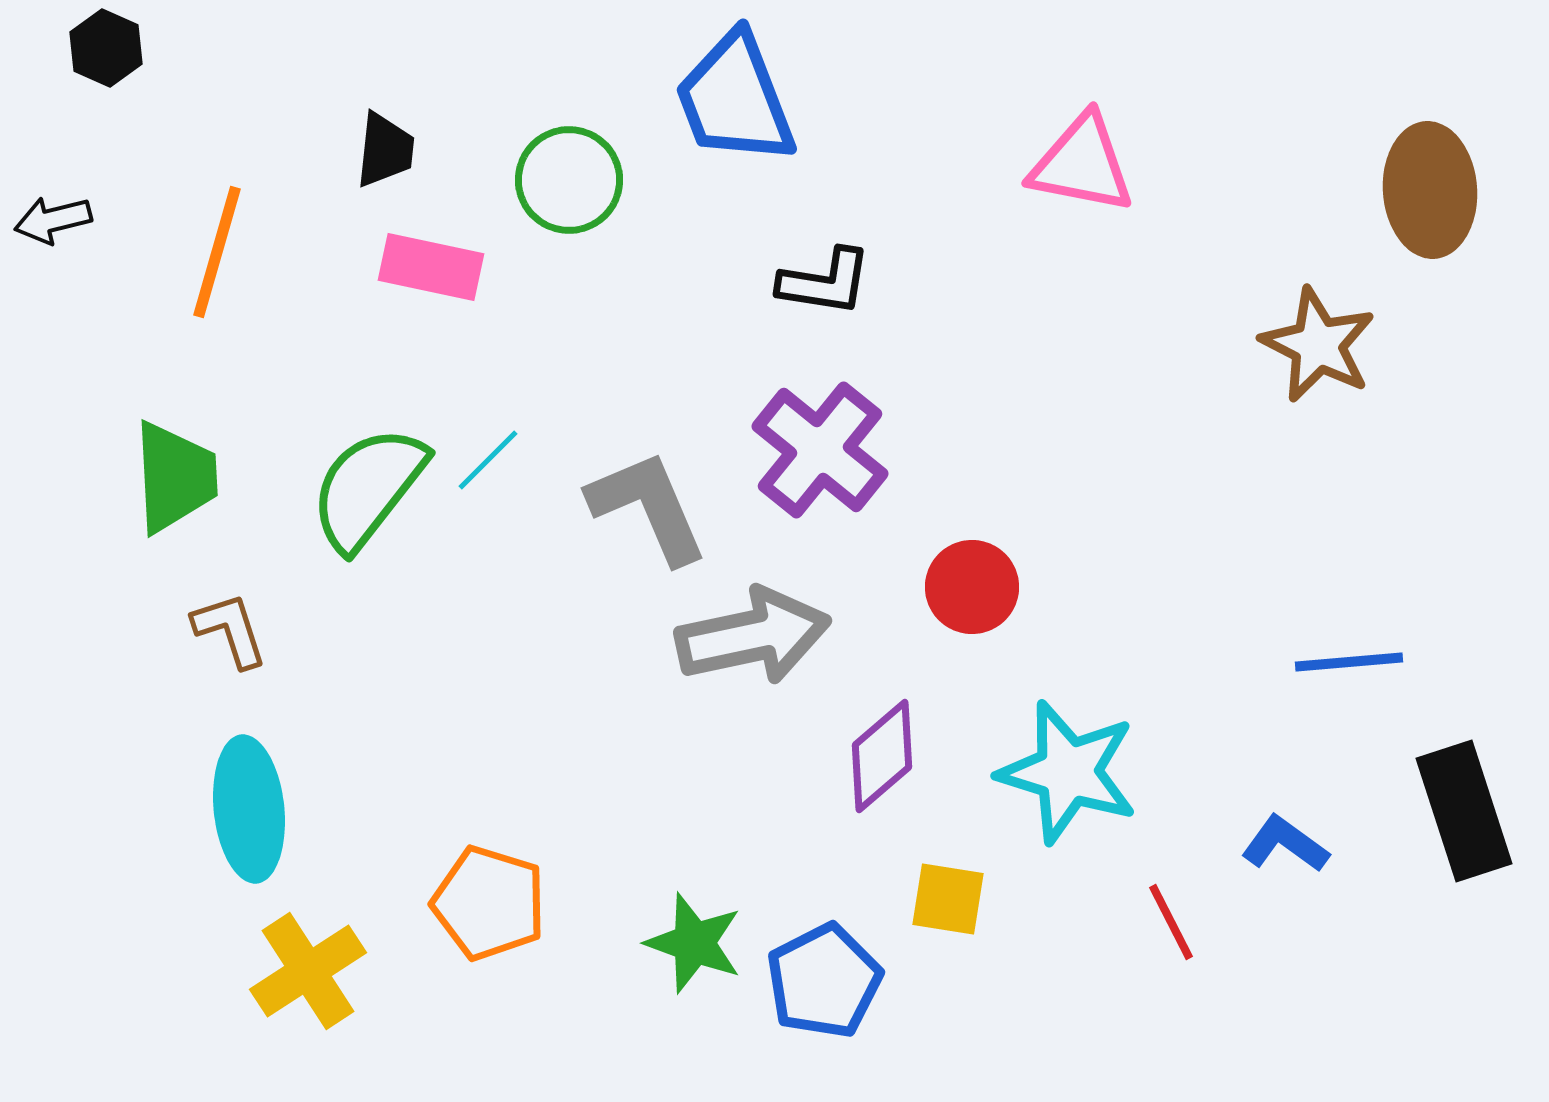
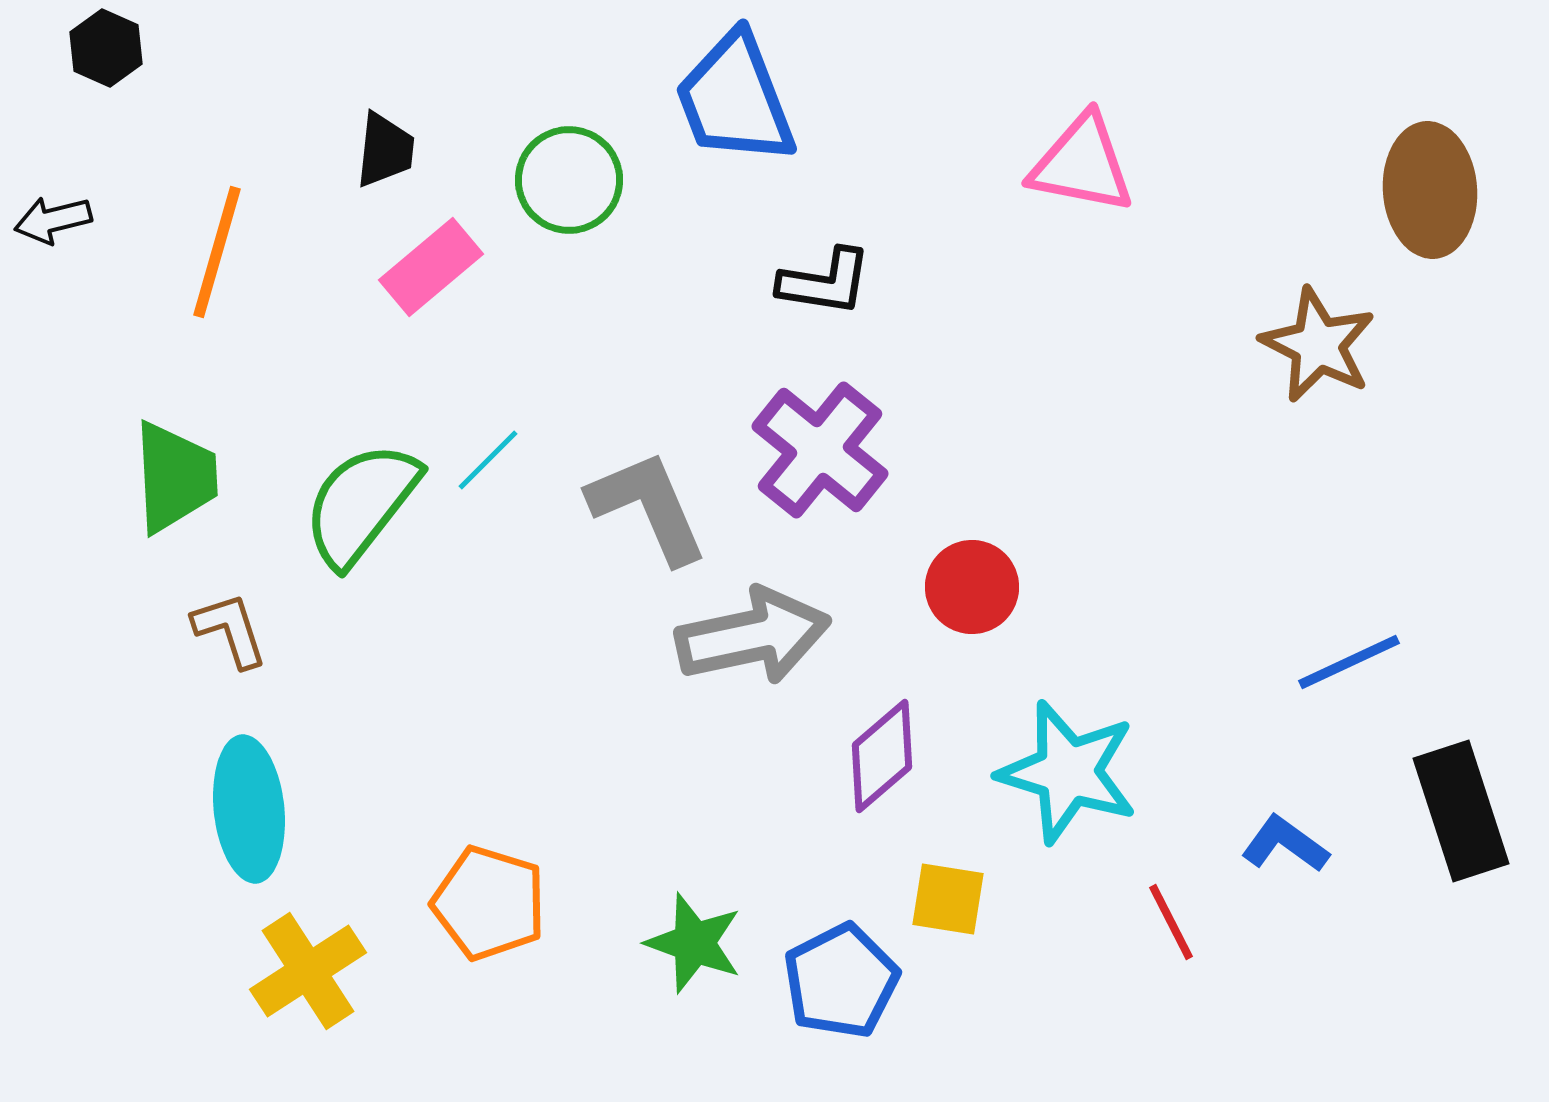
pink rectangle: rotated 52 degrees counterclockwise
green semicircle: moved 7 px left, 16 px down
blue line: rotated 20 degrees counterclockwise
black rectangle: moved 3 px left
blue pentagon: moved 17 px right
